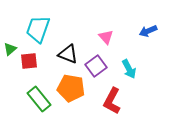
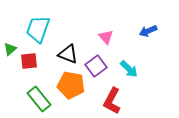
cyan arrow: rotated 18 degrees counterclockwise
orange pentagon: moved 3 px up
